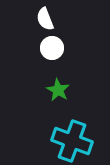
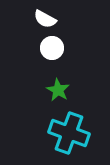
white semicircle: rotated 40 degrees counterclockwise
cyan cross: moved 3 px left, 8 px up
